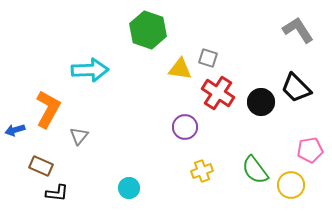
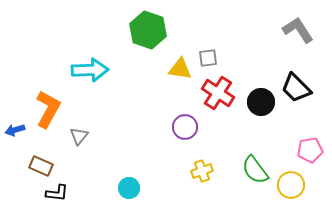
gray square: rotated 24 degrees counterclockwise
